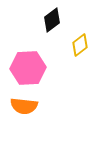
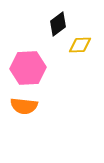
black diamond: moved 6 px right, 4 px down
yellow diamond: rotated 35 degrees clockwise
